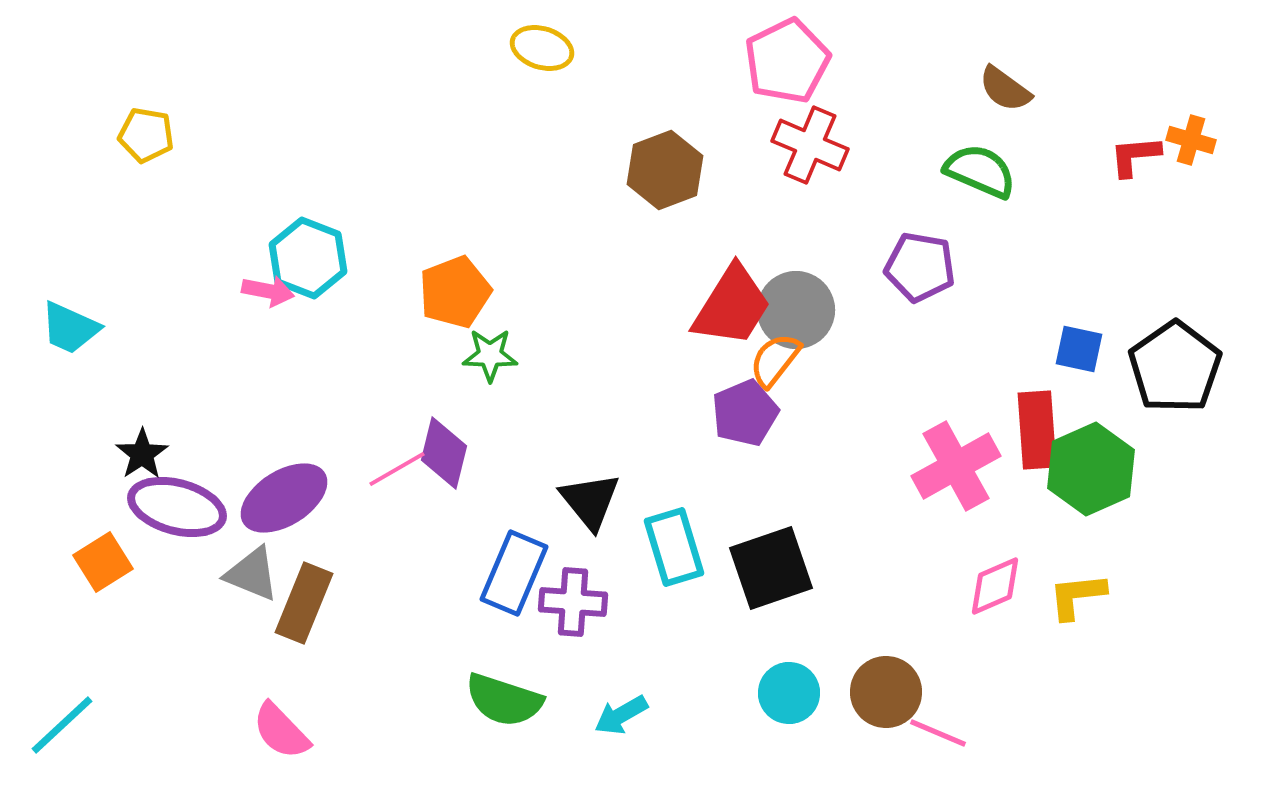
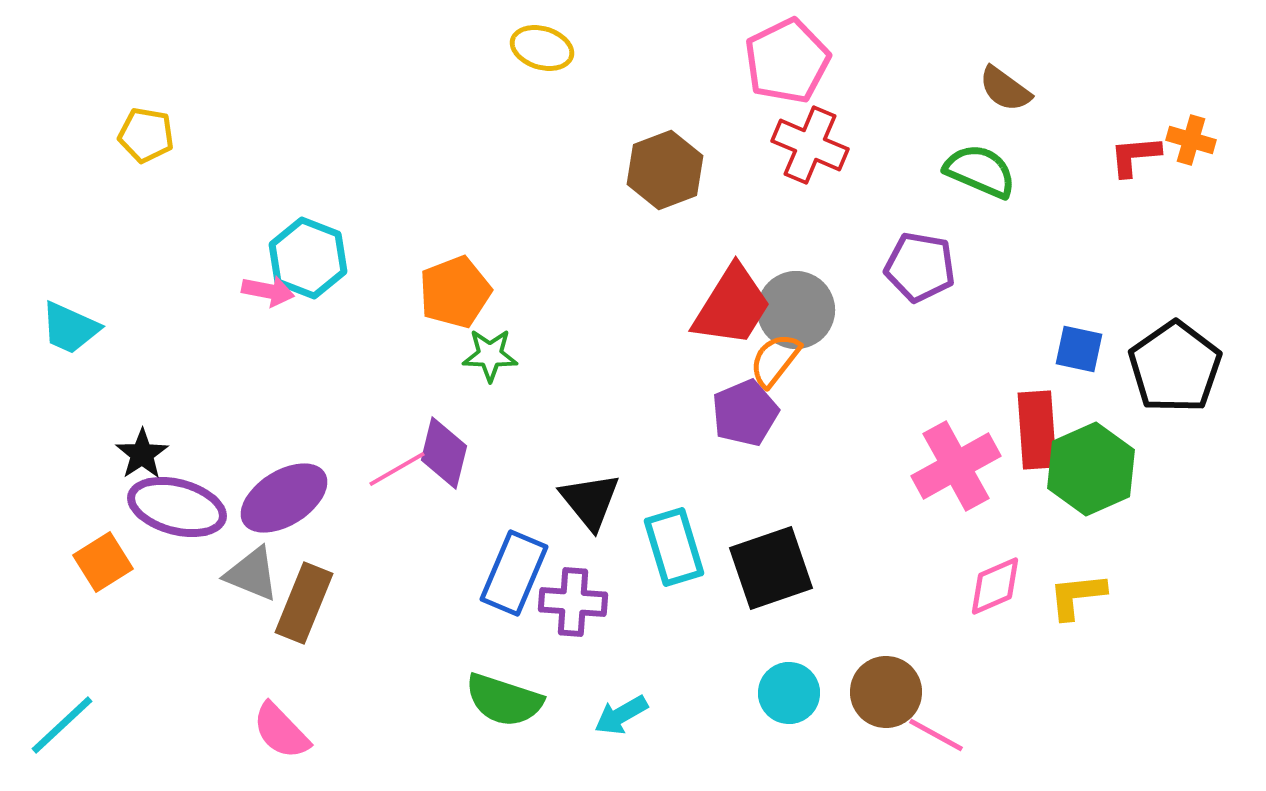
pink line at (938, 733): moved 2 px left, 2 px down; rotated 6 degrees clockwise
